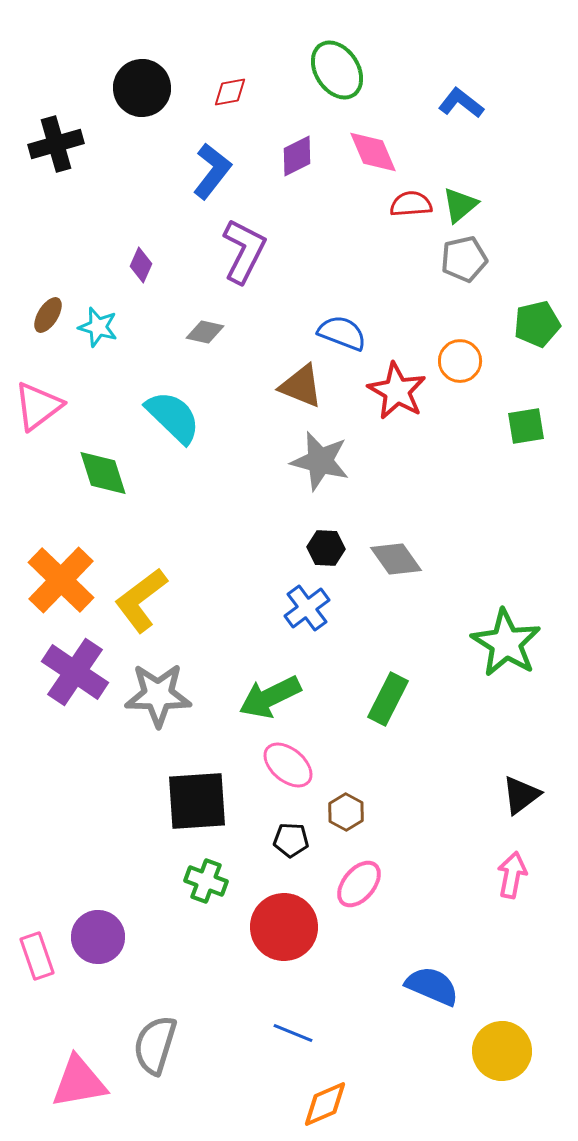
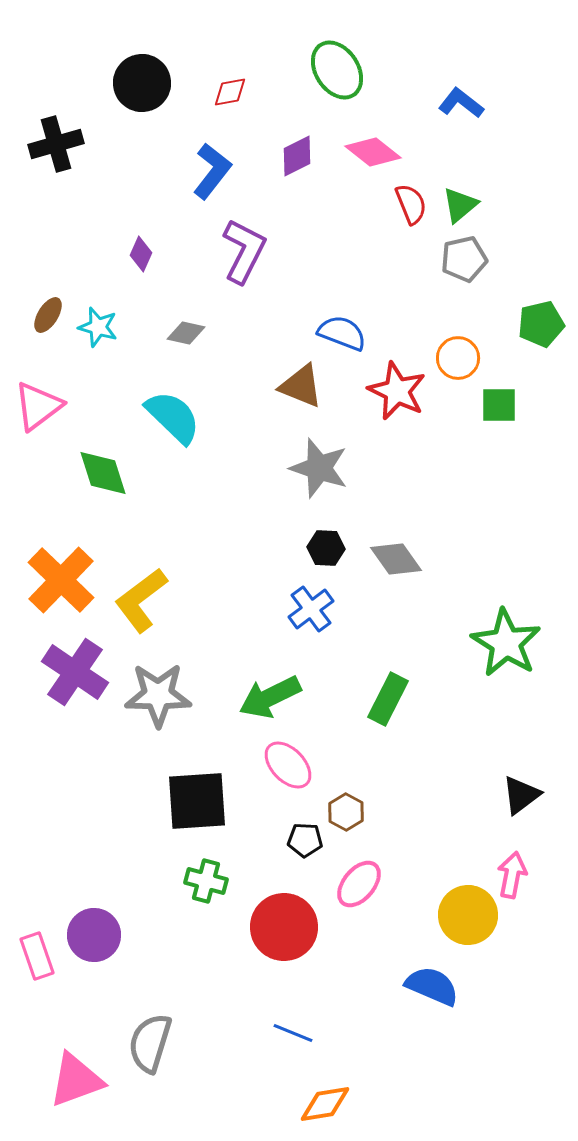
black circle at (142, 88): moved 5 px up
pink diamond at (373, 152): rotated 28 degrees counterclockwise
red semicircle at (411, 204): rotated 72 degrees clockwise
purple diamond at (141, 265): moved 11 px up
green pentagon at (537, 324): moved 4 px right
gray diamond at (205, 332): moved 19 px left, 1 px down
orange circle at (460, 361): moved 2 px left, 3 px up
red star at (397, 391): rotated 4 degrees counterclockwise
green square at (526, 426): moved 27 px left, 21 px up; rotated 9 degrees clockwise
gray star at (320, 461): moved 1 px left, 7 px down; rotated 4 degrees clockwise
blue cross at (307, 608): moved 4 px right, 1 px down
pink ellipse at (288, 765): rotated 6 degrees clockwise
black pentagon at (291, 840): moved 14 px right
green cross at (206, 881): rotated 6 degrees counterclockwise
purple circle at (98, 937): moved 4 px left, 2 px up
gray semicircle at (155, 1045): moved 5 px left, 2 px up
yellow circle at (502, 1051): moved 34 px left, 136 px up
pink triangle at (79, 1082): moved 3 px left, 2 px up; rotated 10 degrees counterclockwise
orange diamond at (325, 1104): rotated 14 degrees clockwise
